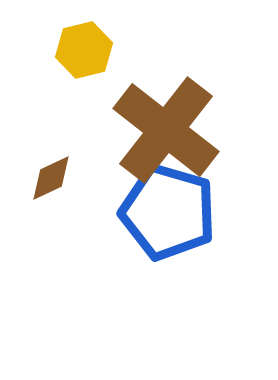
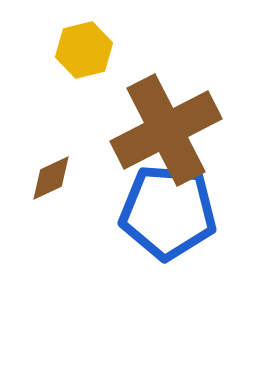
brown cross: rotated 25 degrees clockwise
blue pentagon: rotated 12 degrees counterclockwise
